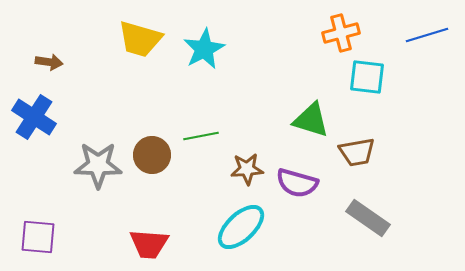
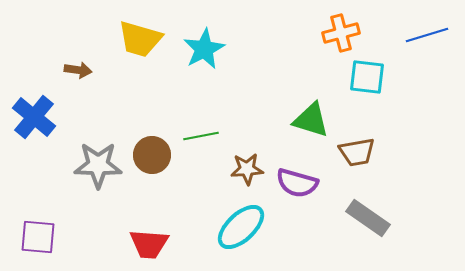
brown arrow: moved 29 px right, 8 px down
blue cross: rotated 6 degrees clockwise
